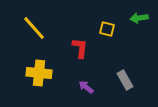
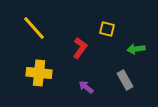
green arrow: moved 3 px left, 31 px down
red L-shape: rotated 30 degrees clockwise
